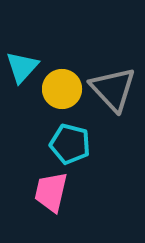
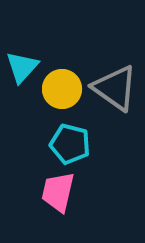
gray triangle: moved 2 px right, 1 px up; rotated 12 degrees counterclockwise
pink trapezoid: moved 7 px right
